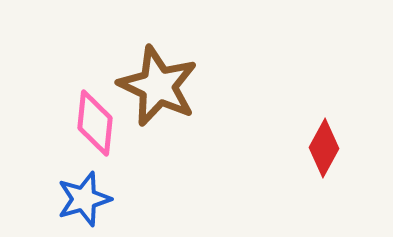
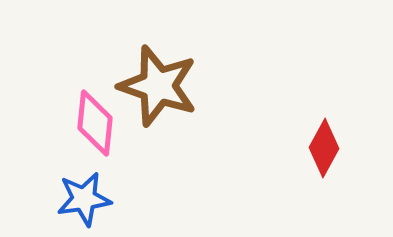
brown star: rotated 6 degrees counterclockwise
blue star: rotated 8 degrees clockwise
